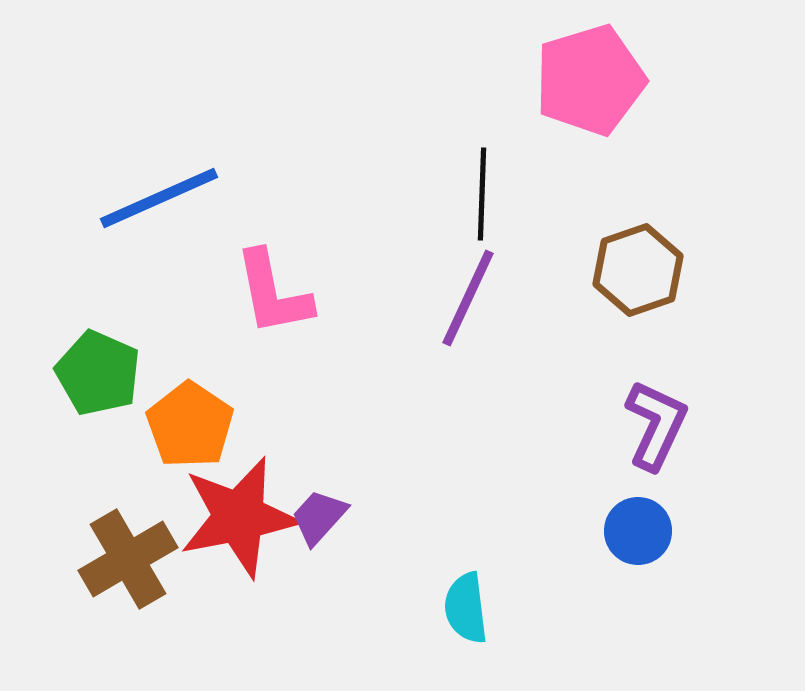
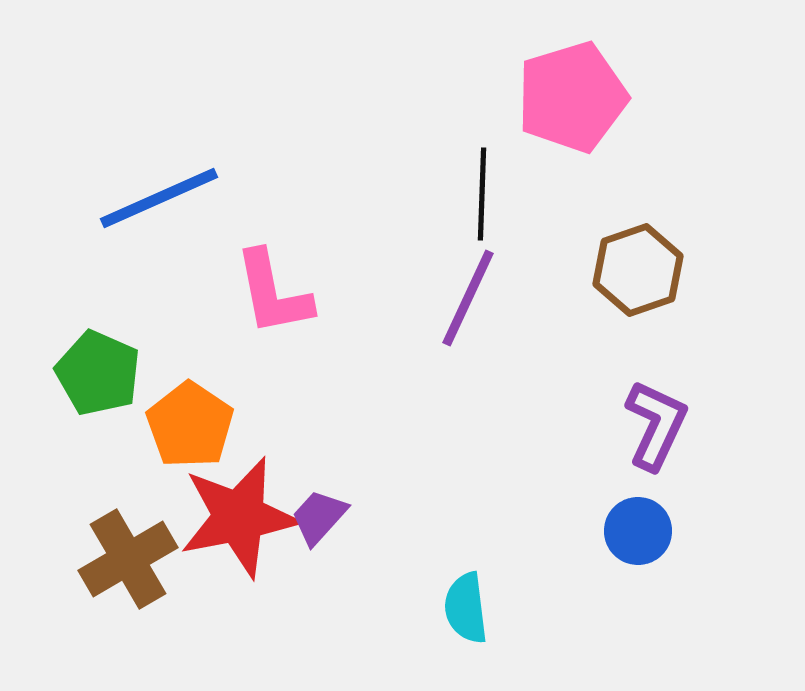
pink pentagon: moved 18 px left, 17 px down
